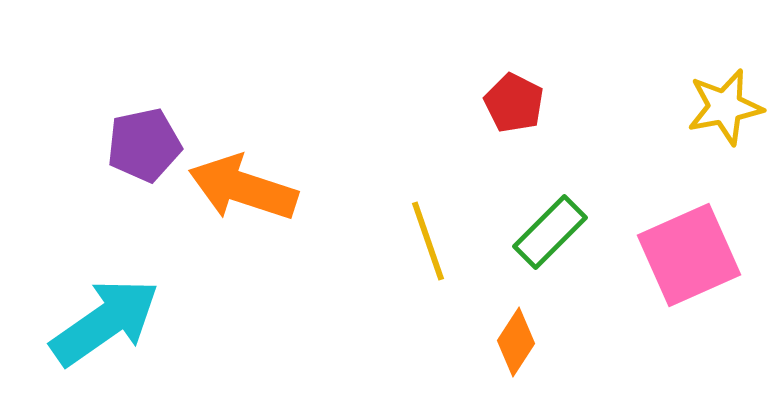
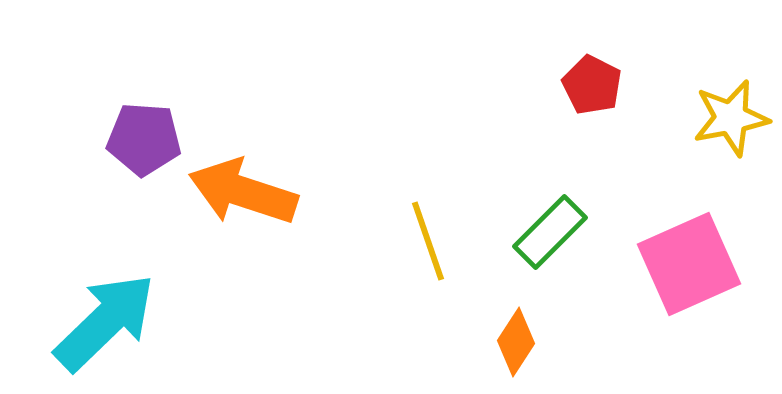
red pentagon: moved 78 px right, 18 px up
yellow star: moved 6 px right, 11 px down
purple pentagon: moved 6 px up; rotated 16 degrees clockwise
orange arrow: moved 4 px down
pink square: moved 9 px down
cyan arrow: rotated 9 degrees counterclockwise
